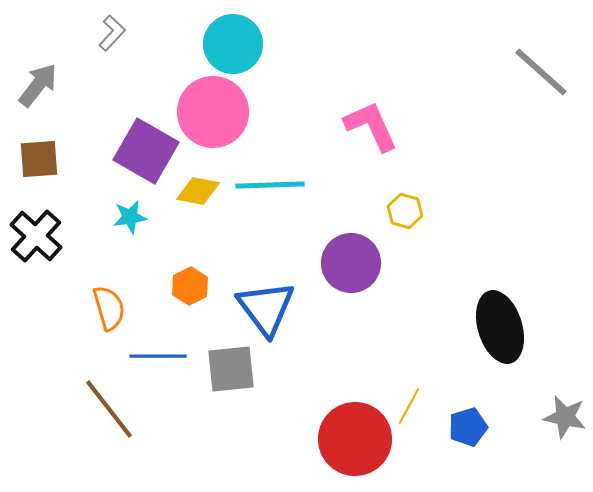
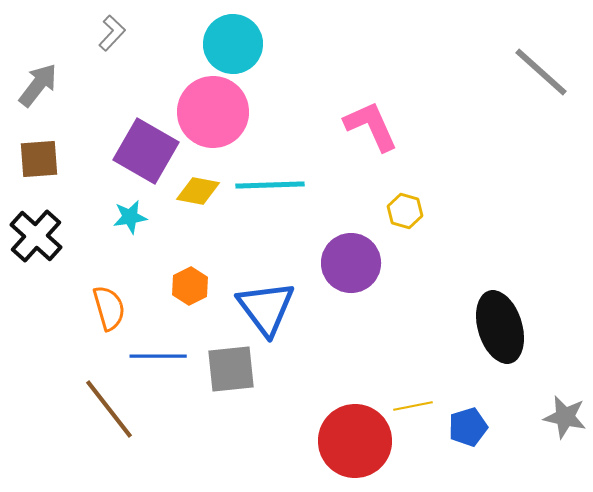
yellow line: moved 4 px right; rotated 51 degrees clockwise
red circle: moved 2 px down
